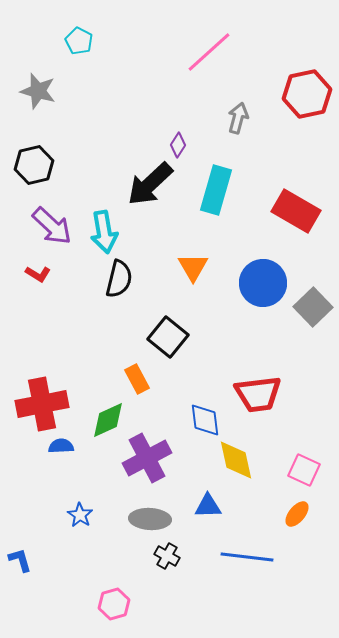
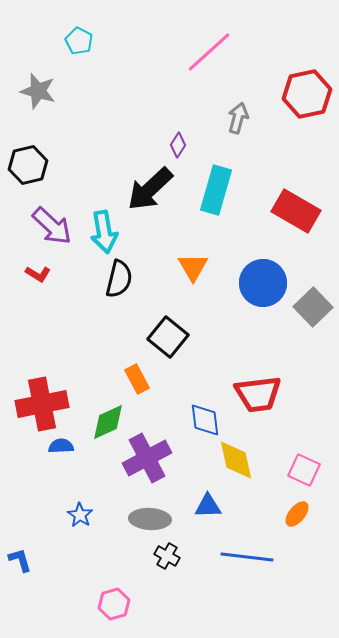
black hexagon: moved 6 px left
black arrow: moved 5 px down
green diamond: moved 2 px down
